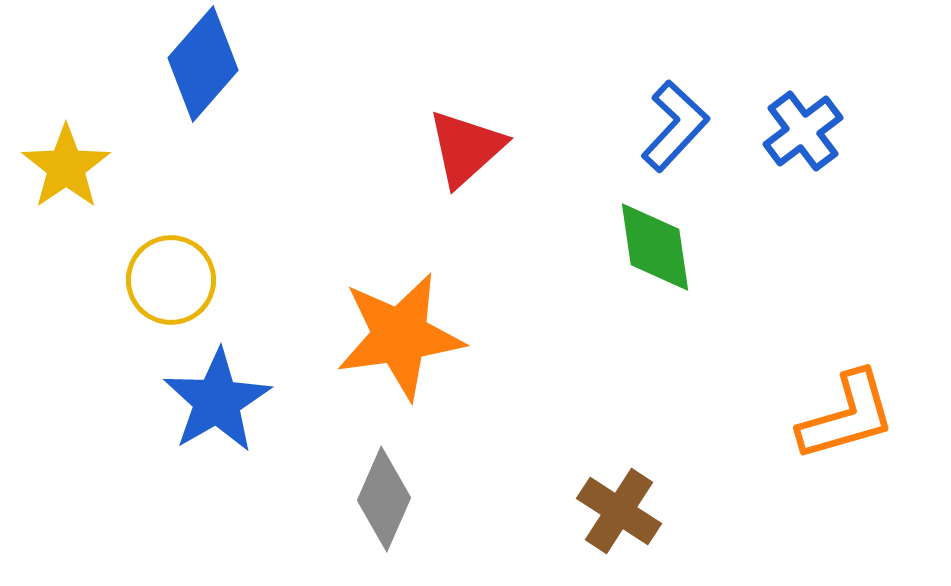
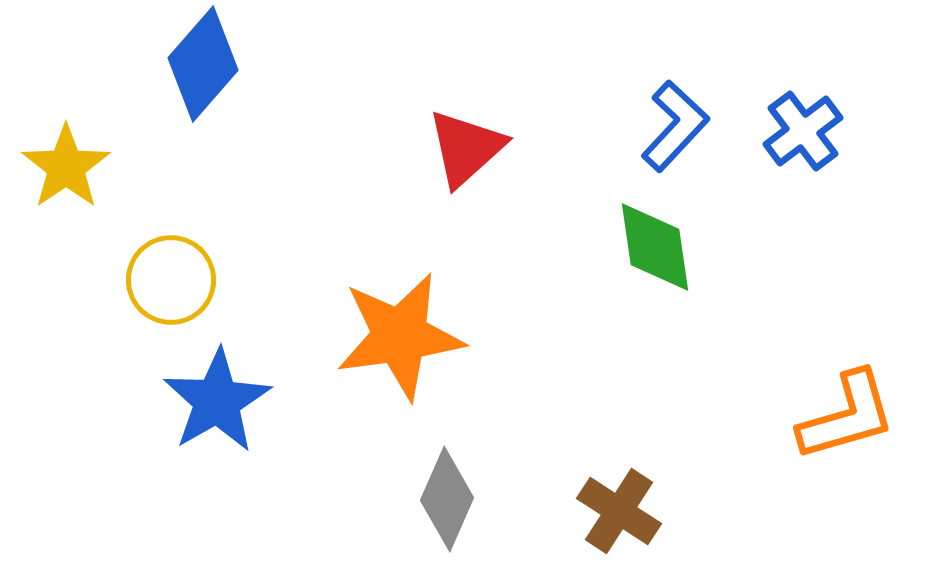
gray diamond: moved 63 px right
